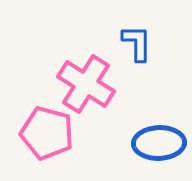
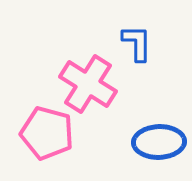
pink cross: moved 2 px right
blue ellipse: moved 1 px up
